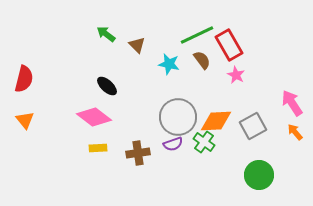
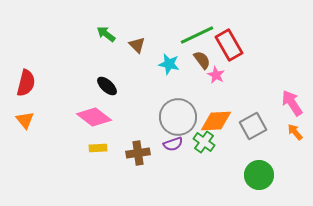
pink star: moved 20 px left
red semicircle: moved 2 px right, 4 px down
